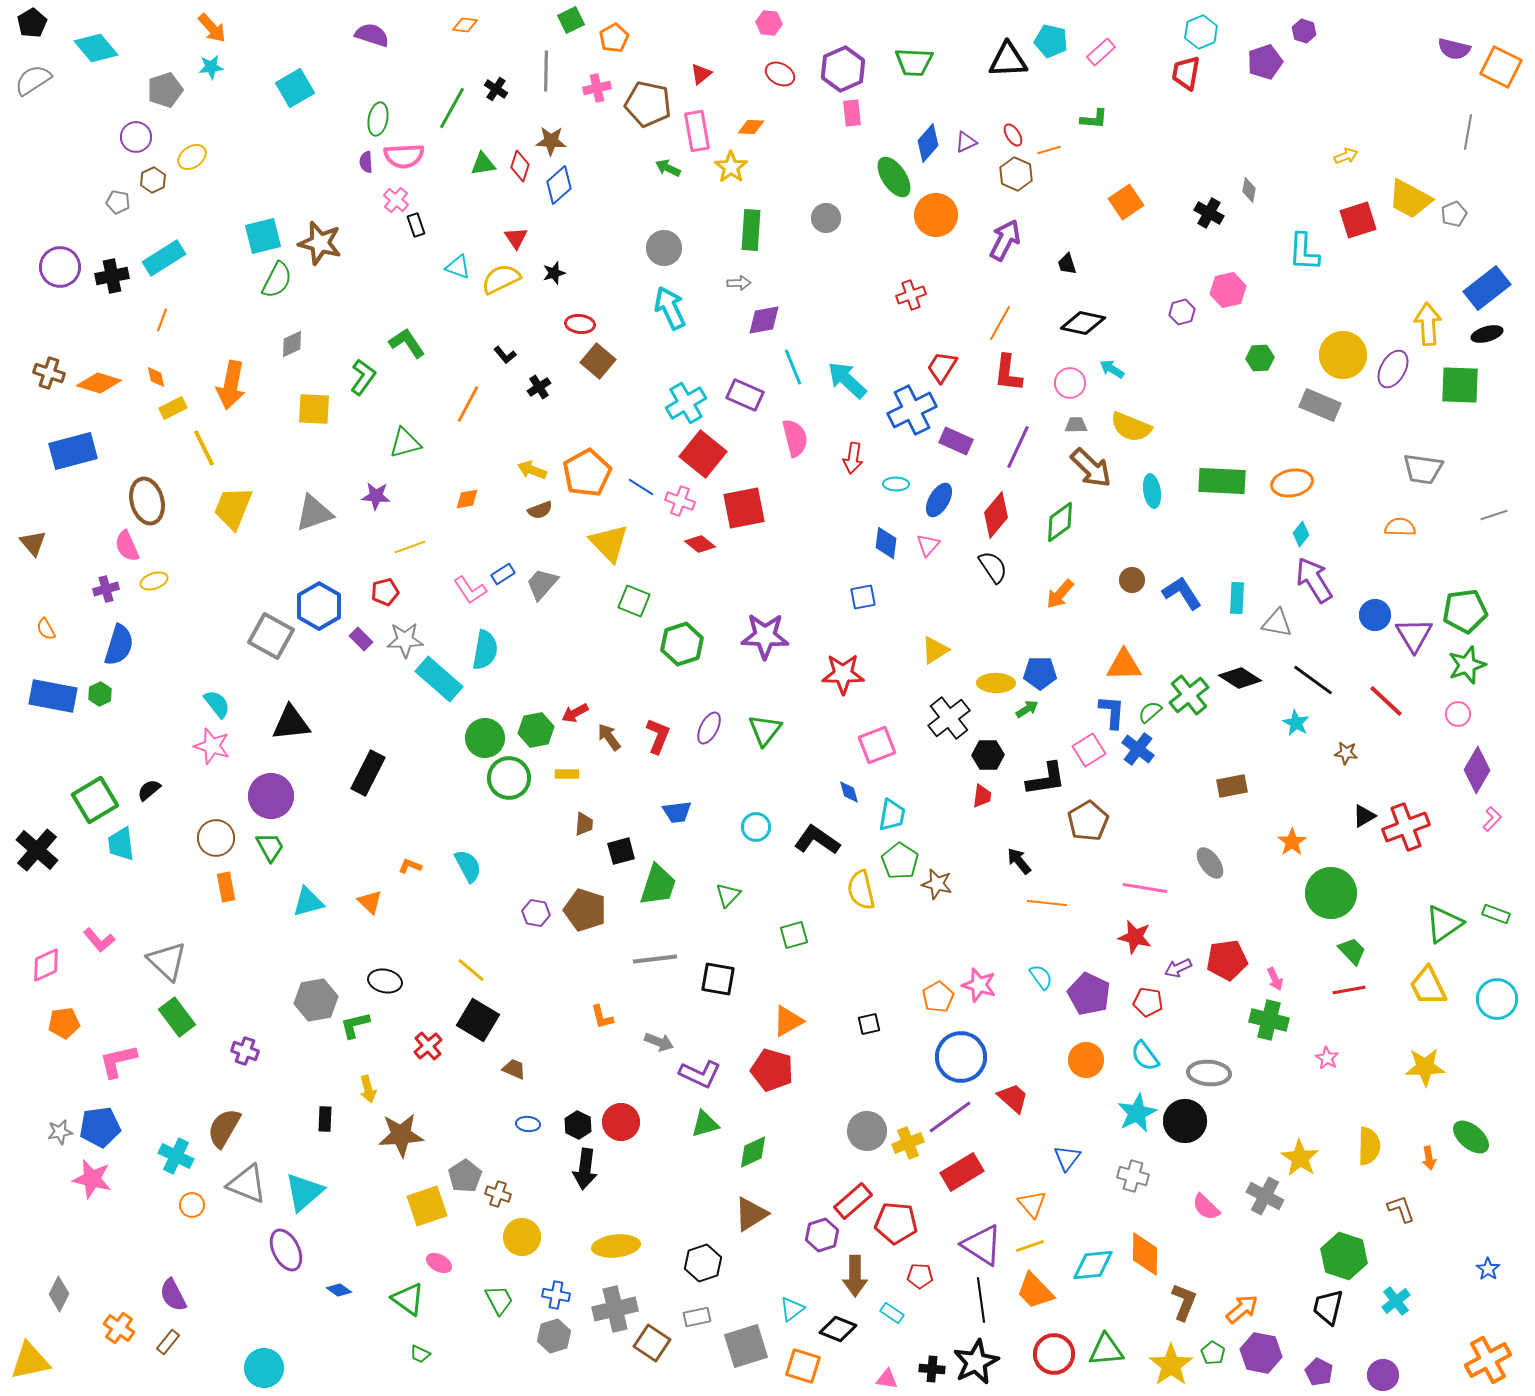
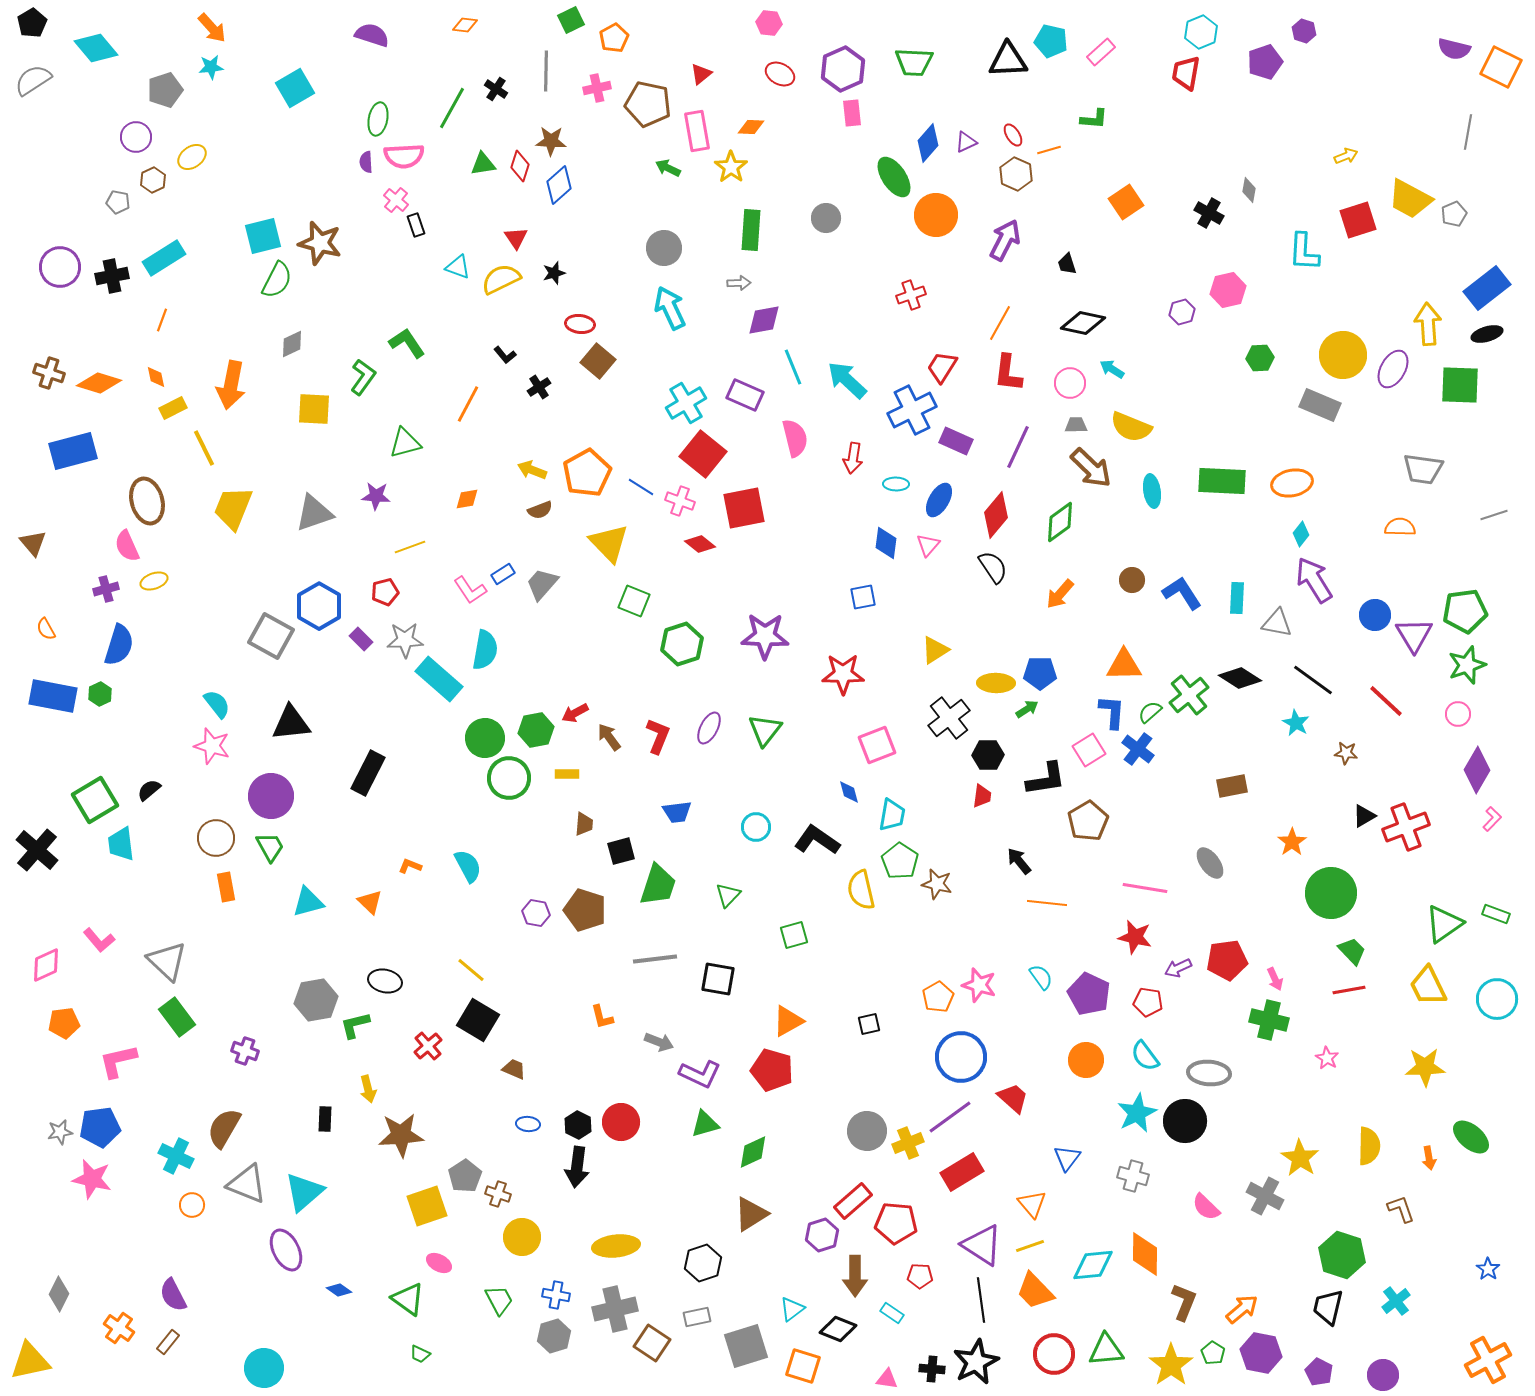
black arrow at (585, 1169): moved 8 px left, 2 px up
green hexagon at (1344, 1256): moved 2 px left, 1 px up
